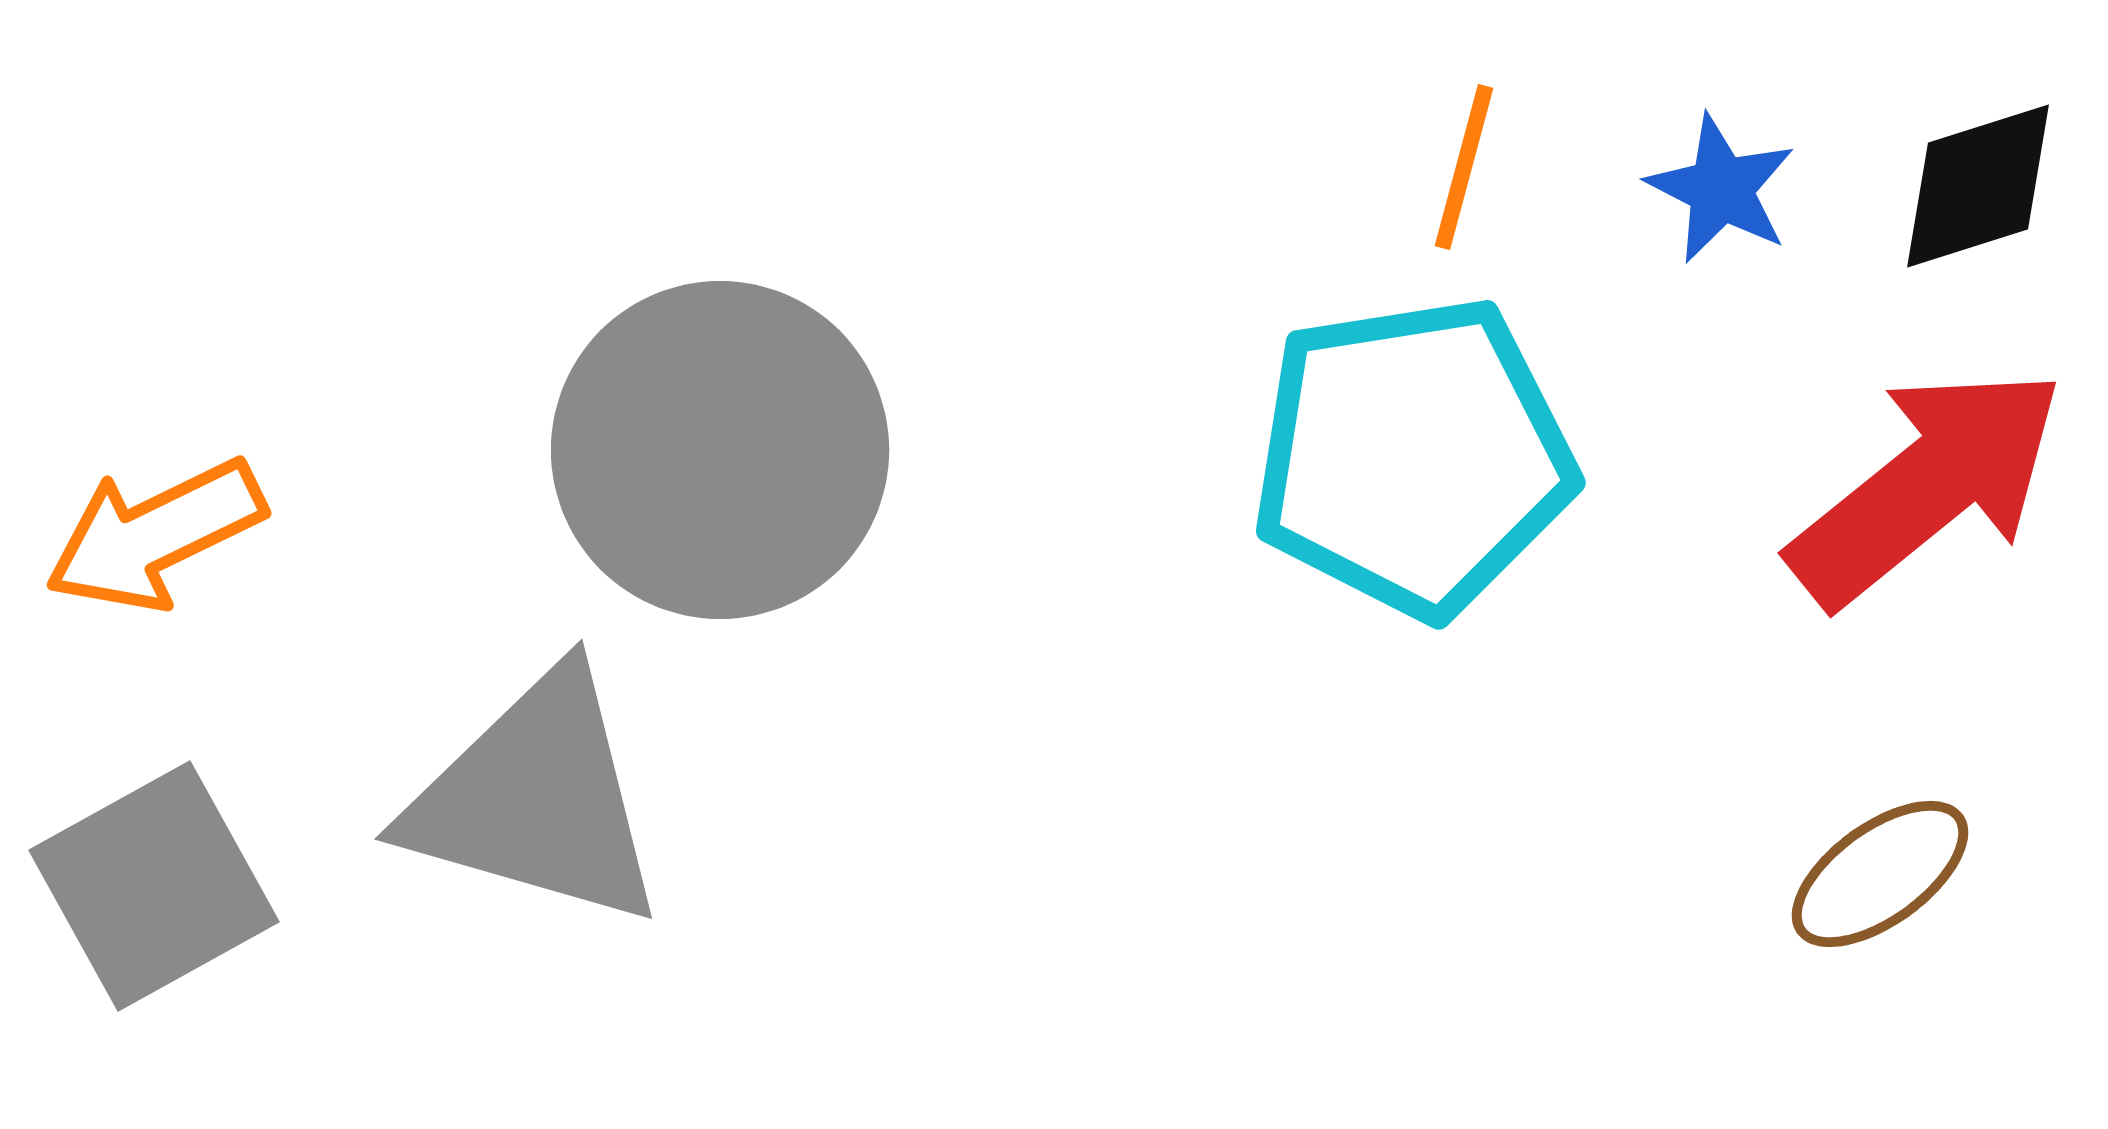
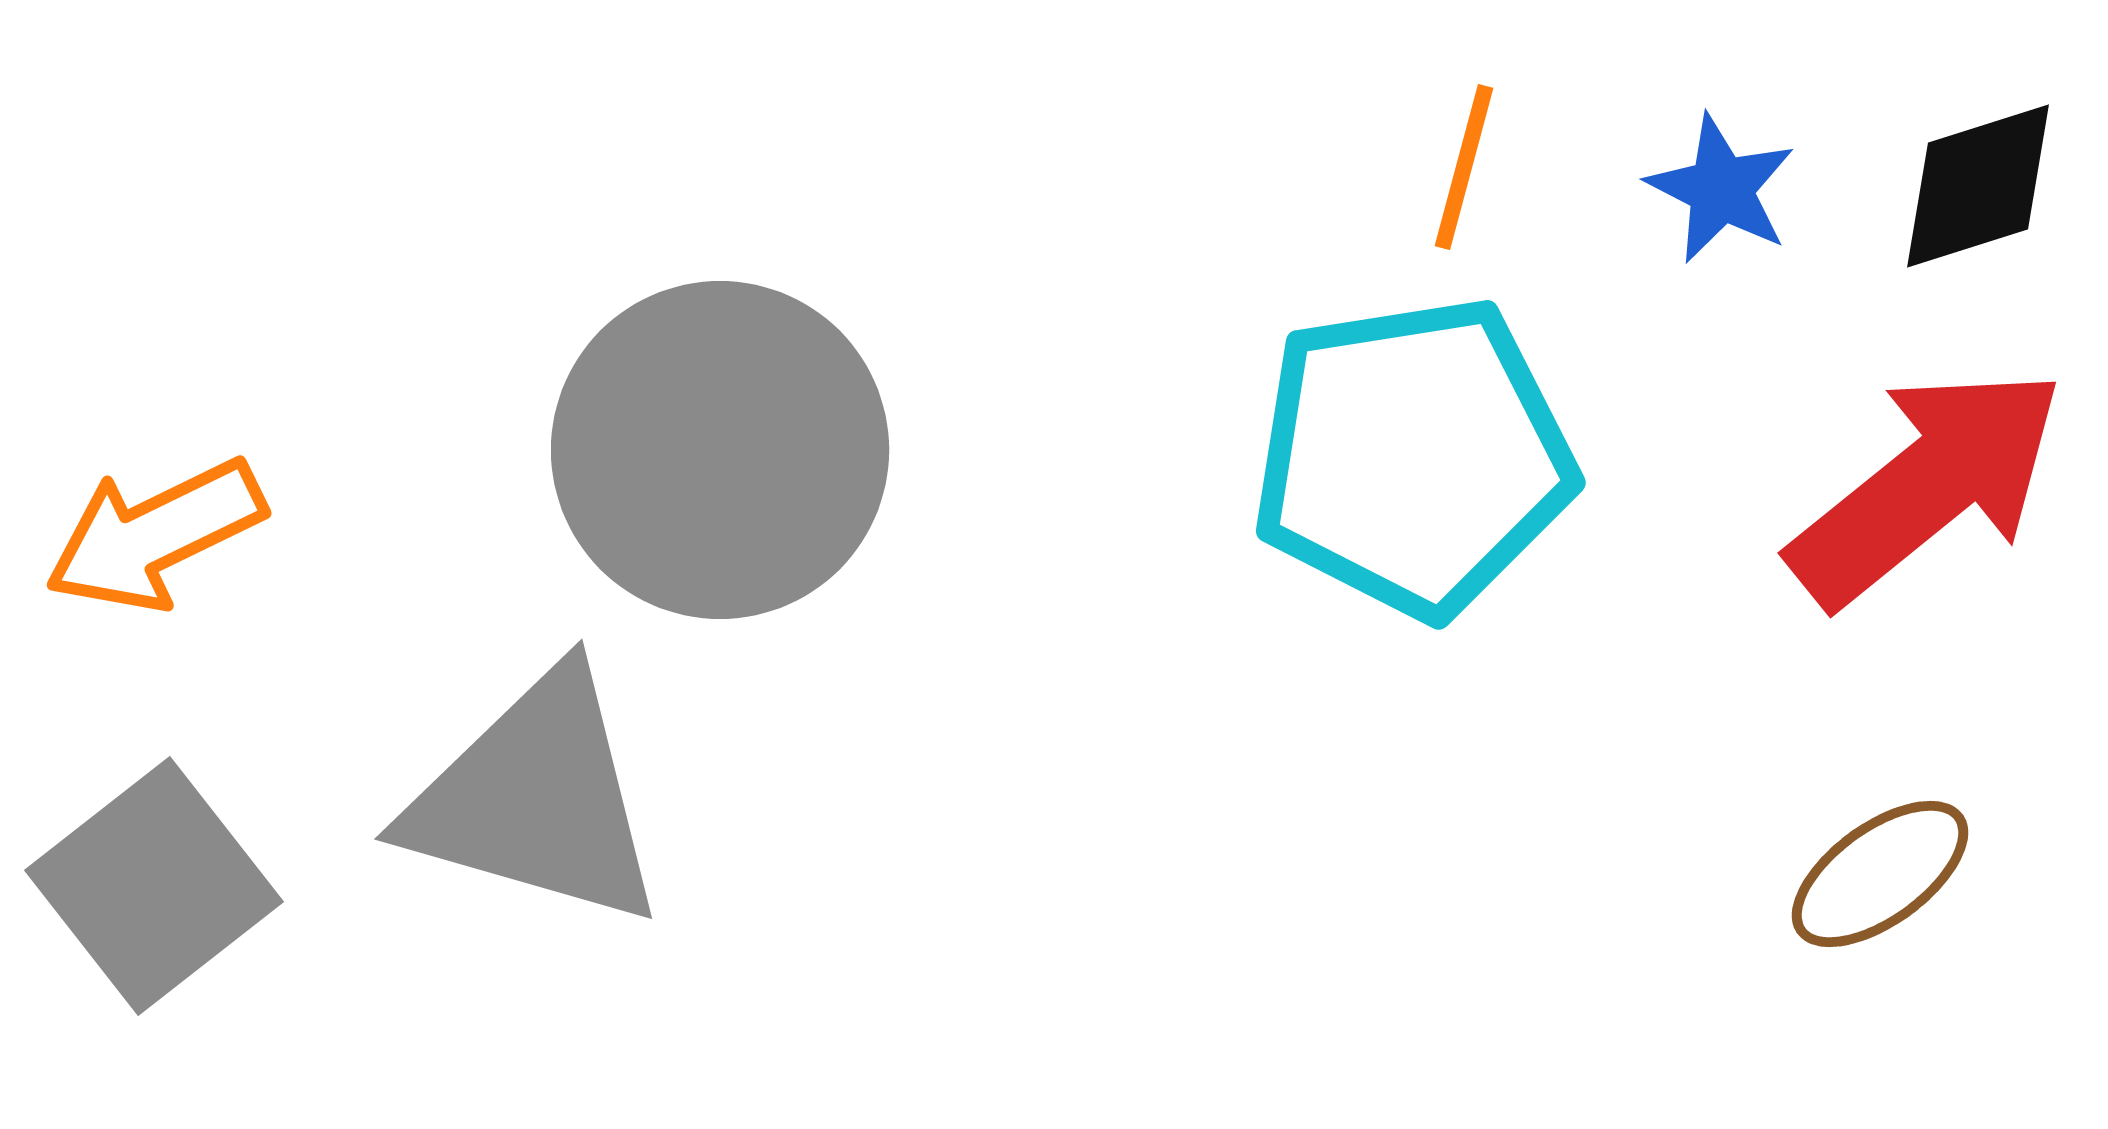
gray square: rotated 9 degrees counterclockwise
